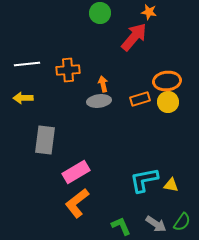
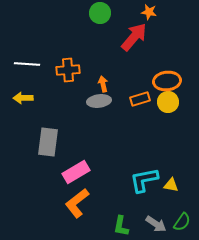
white line: rotated 10 degrees clockwise
gray rectangle: moved 3 px right, 2 px down
green L-shape: rotated 145 degrees counterclockwise
